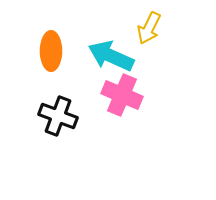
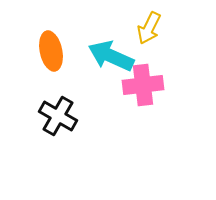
orange ellipse: rotated 12 degrees counterclockwise
pink cross: moved 21 px right, 10 px up; rotated 30 degrees counterclockwise
black cross: rotated 9 degrees clockwise
